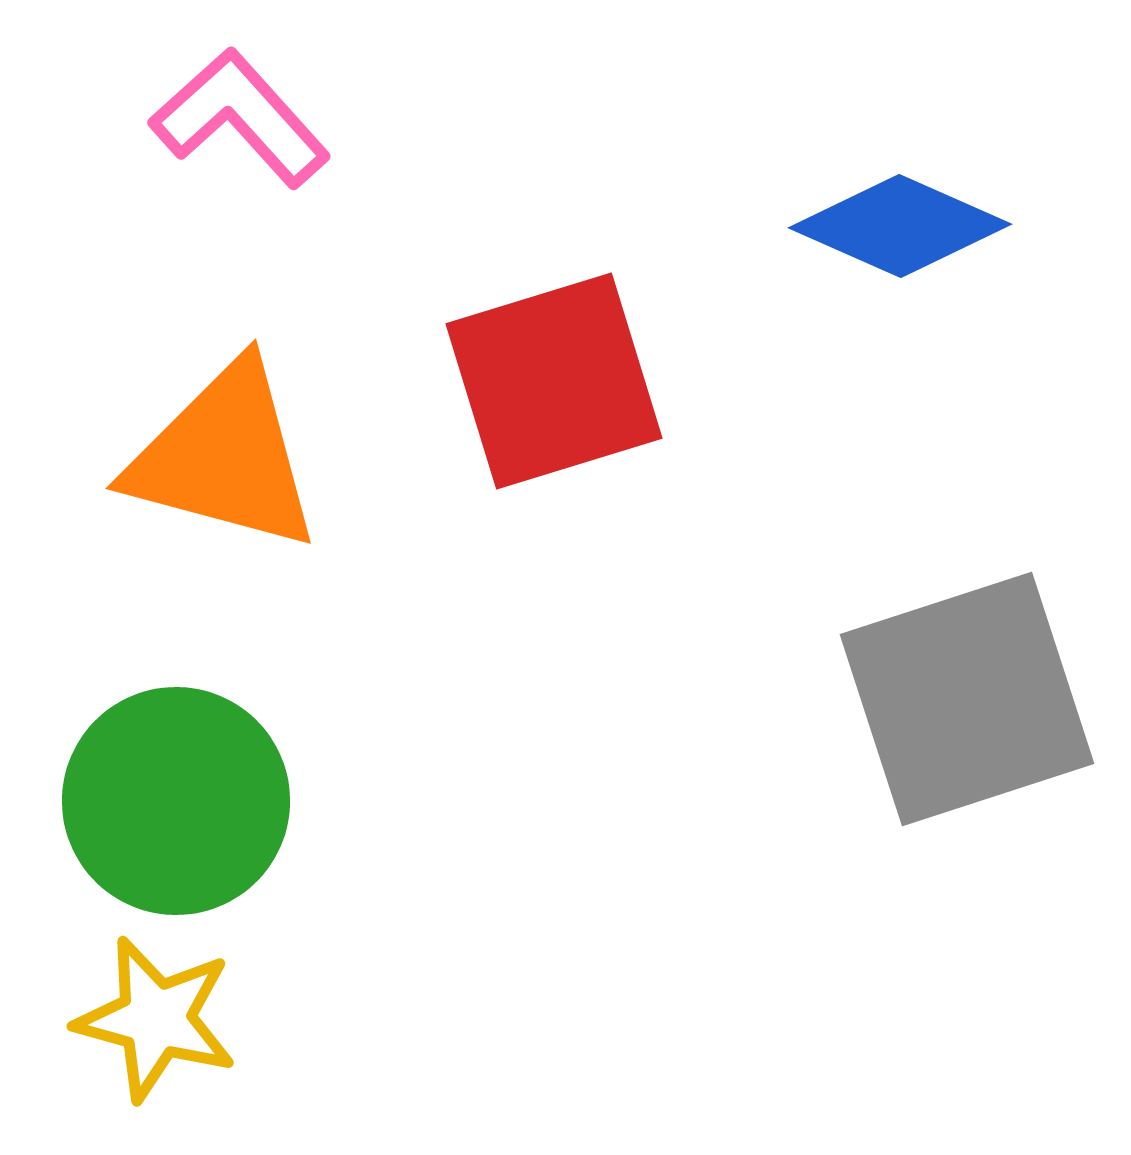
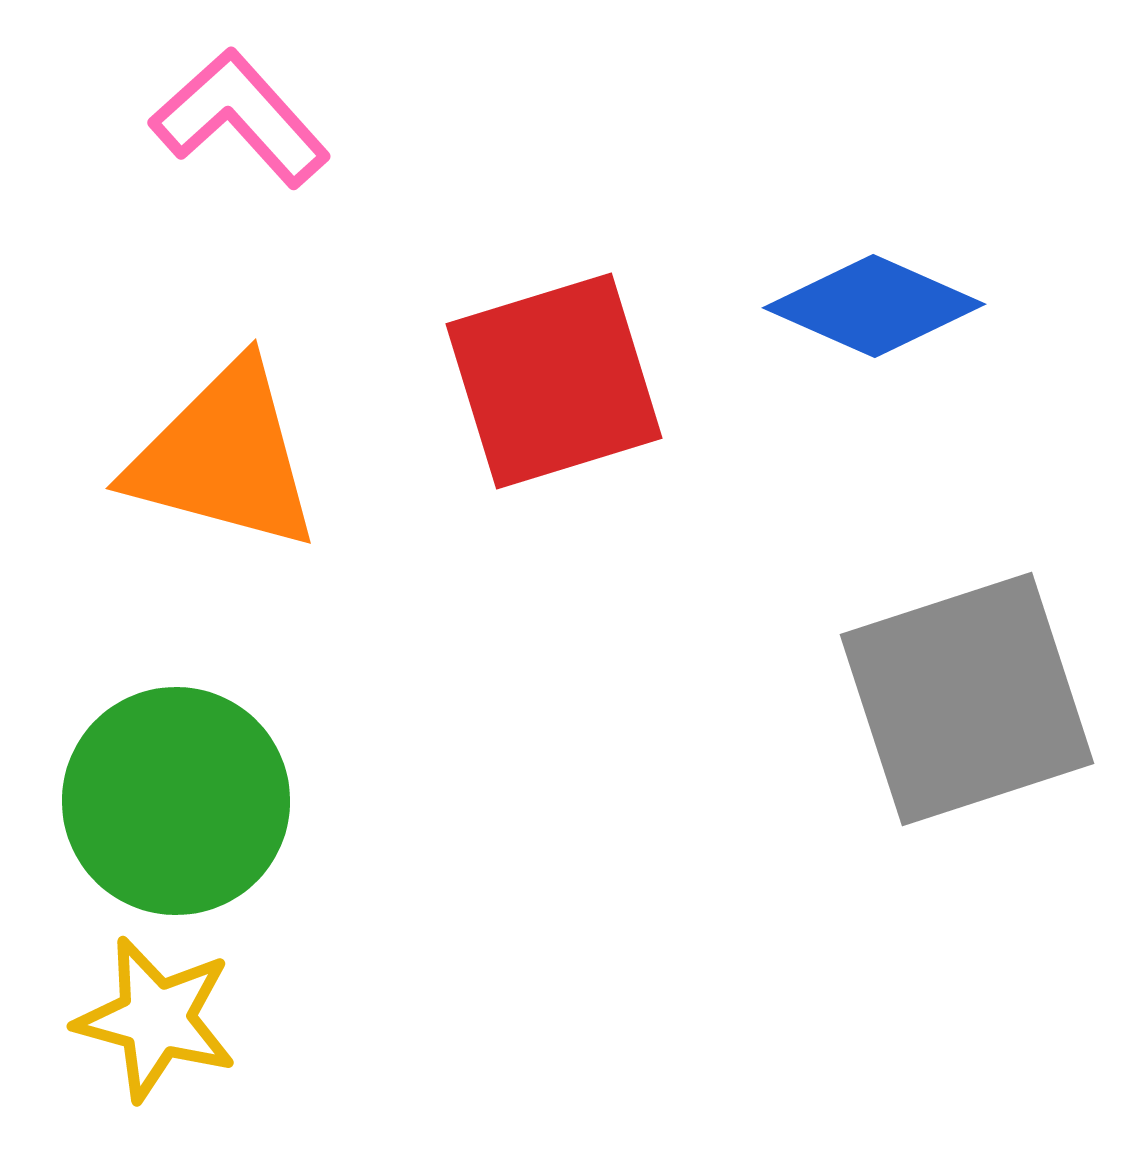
blue diamond: moved 26 px left, 80 px down
